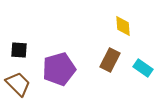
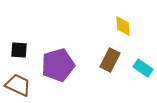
purple pentagon: moved 1 px left, 4 px up
brown trapezoid: moved 1 px down; rotated 20 degrees counterclockwise
